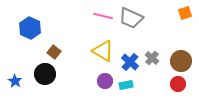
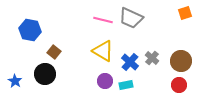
pink line: moved 4 px down
blue hexagon: moved 2 px down; rotated 15 degrees counterclockwise
red circle: moved 1 px right, 1 px down
